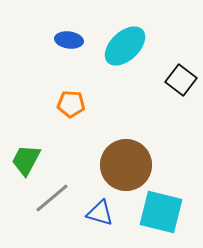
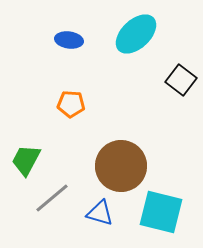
cyan ellipse: moved 11 px right, 12 px up
brown circle: moved 5 px left, 1 px down
